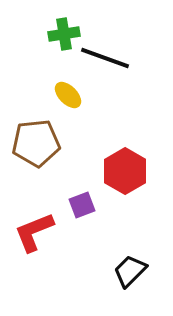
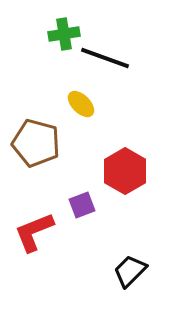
yellow ellipse: moved 13 px right, 9 px down
brown pentagon: rotated 21 degrees clockwise
